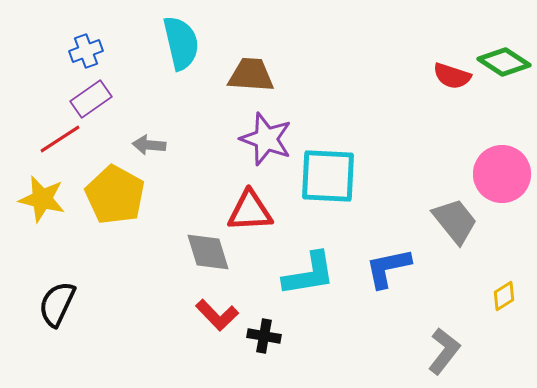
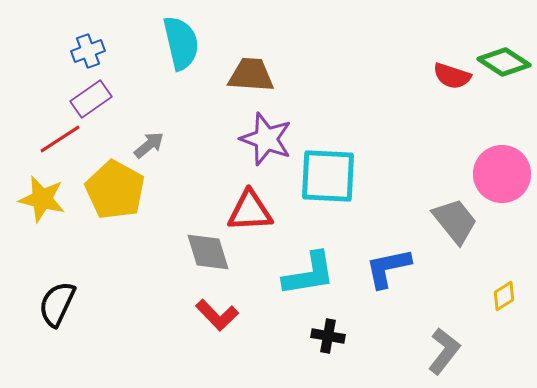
blue cross: moved 2 px right
gray arrow: rotated 136 degrees clockwise
yellow pentagon: moved 5 px up
black cross: moved 64 px right
